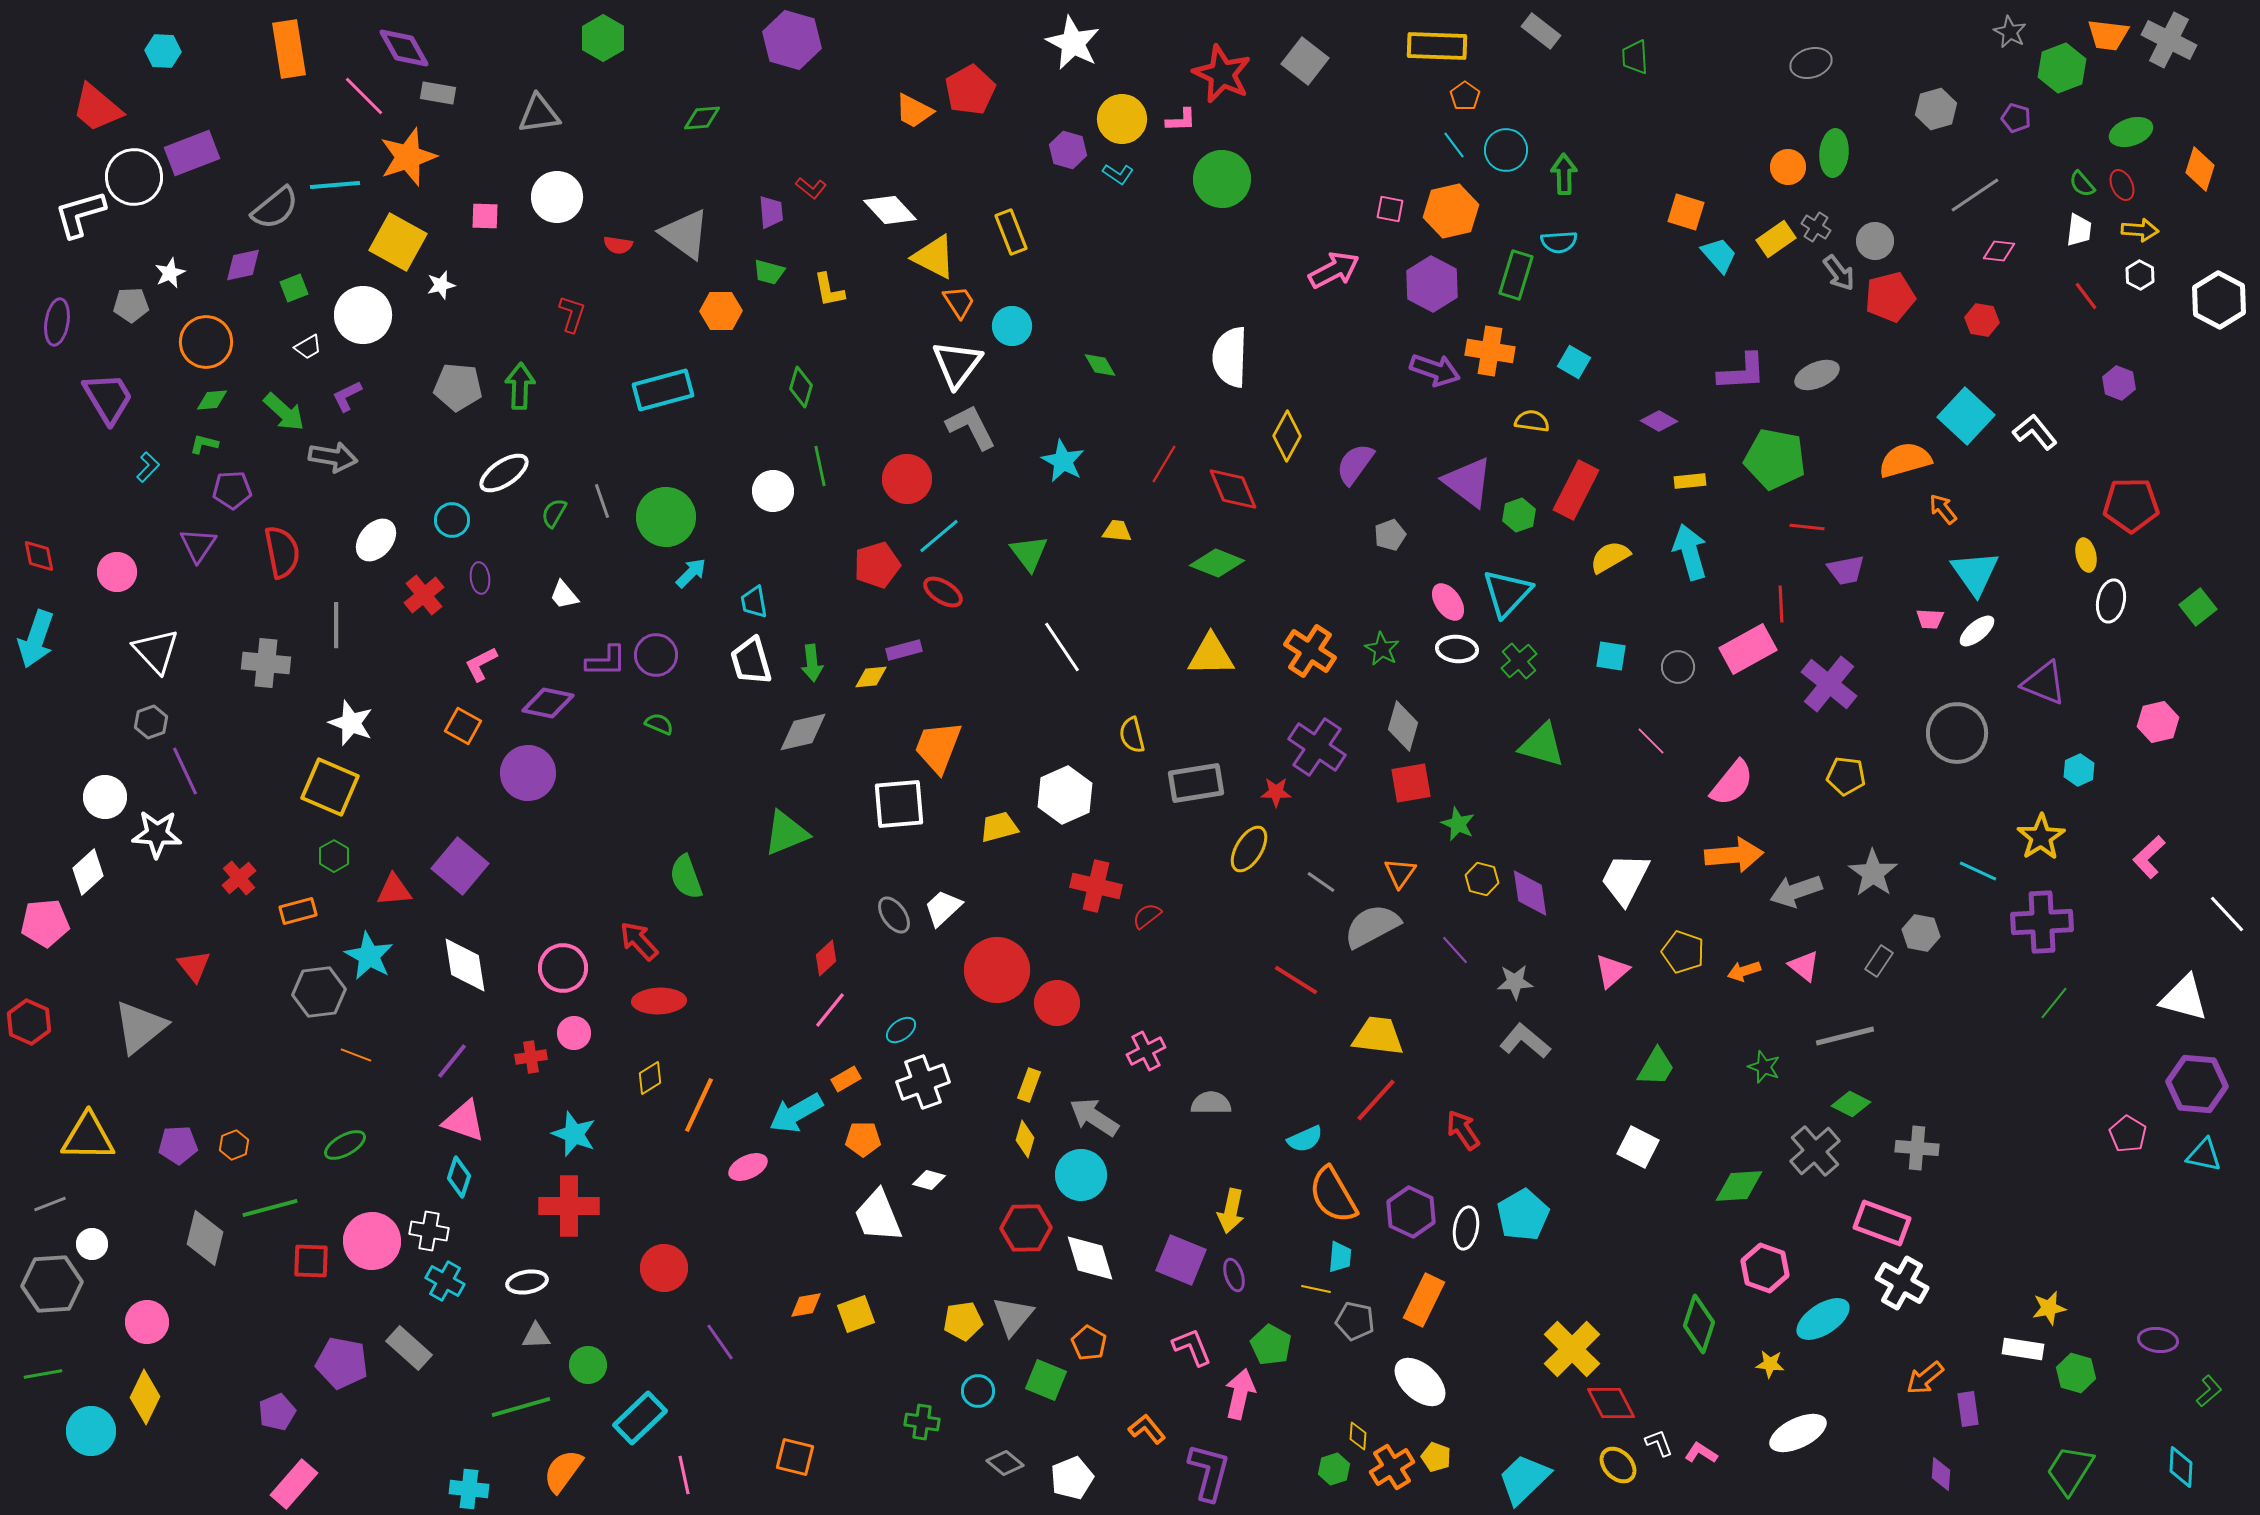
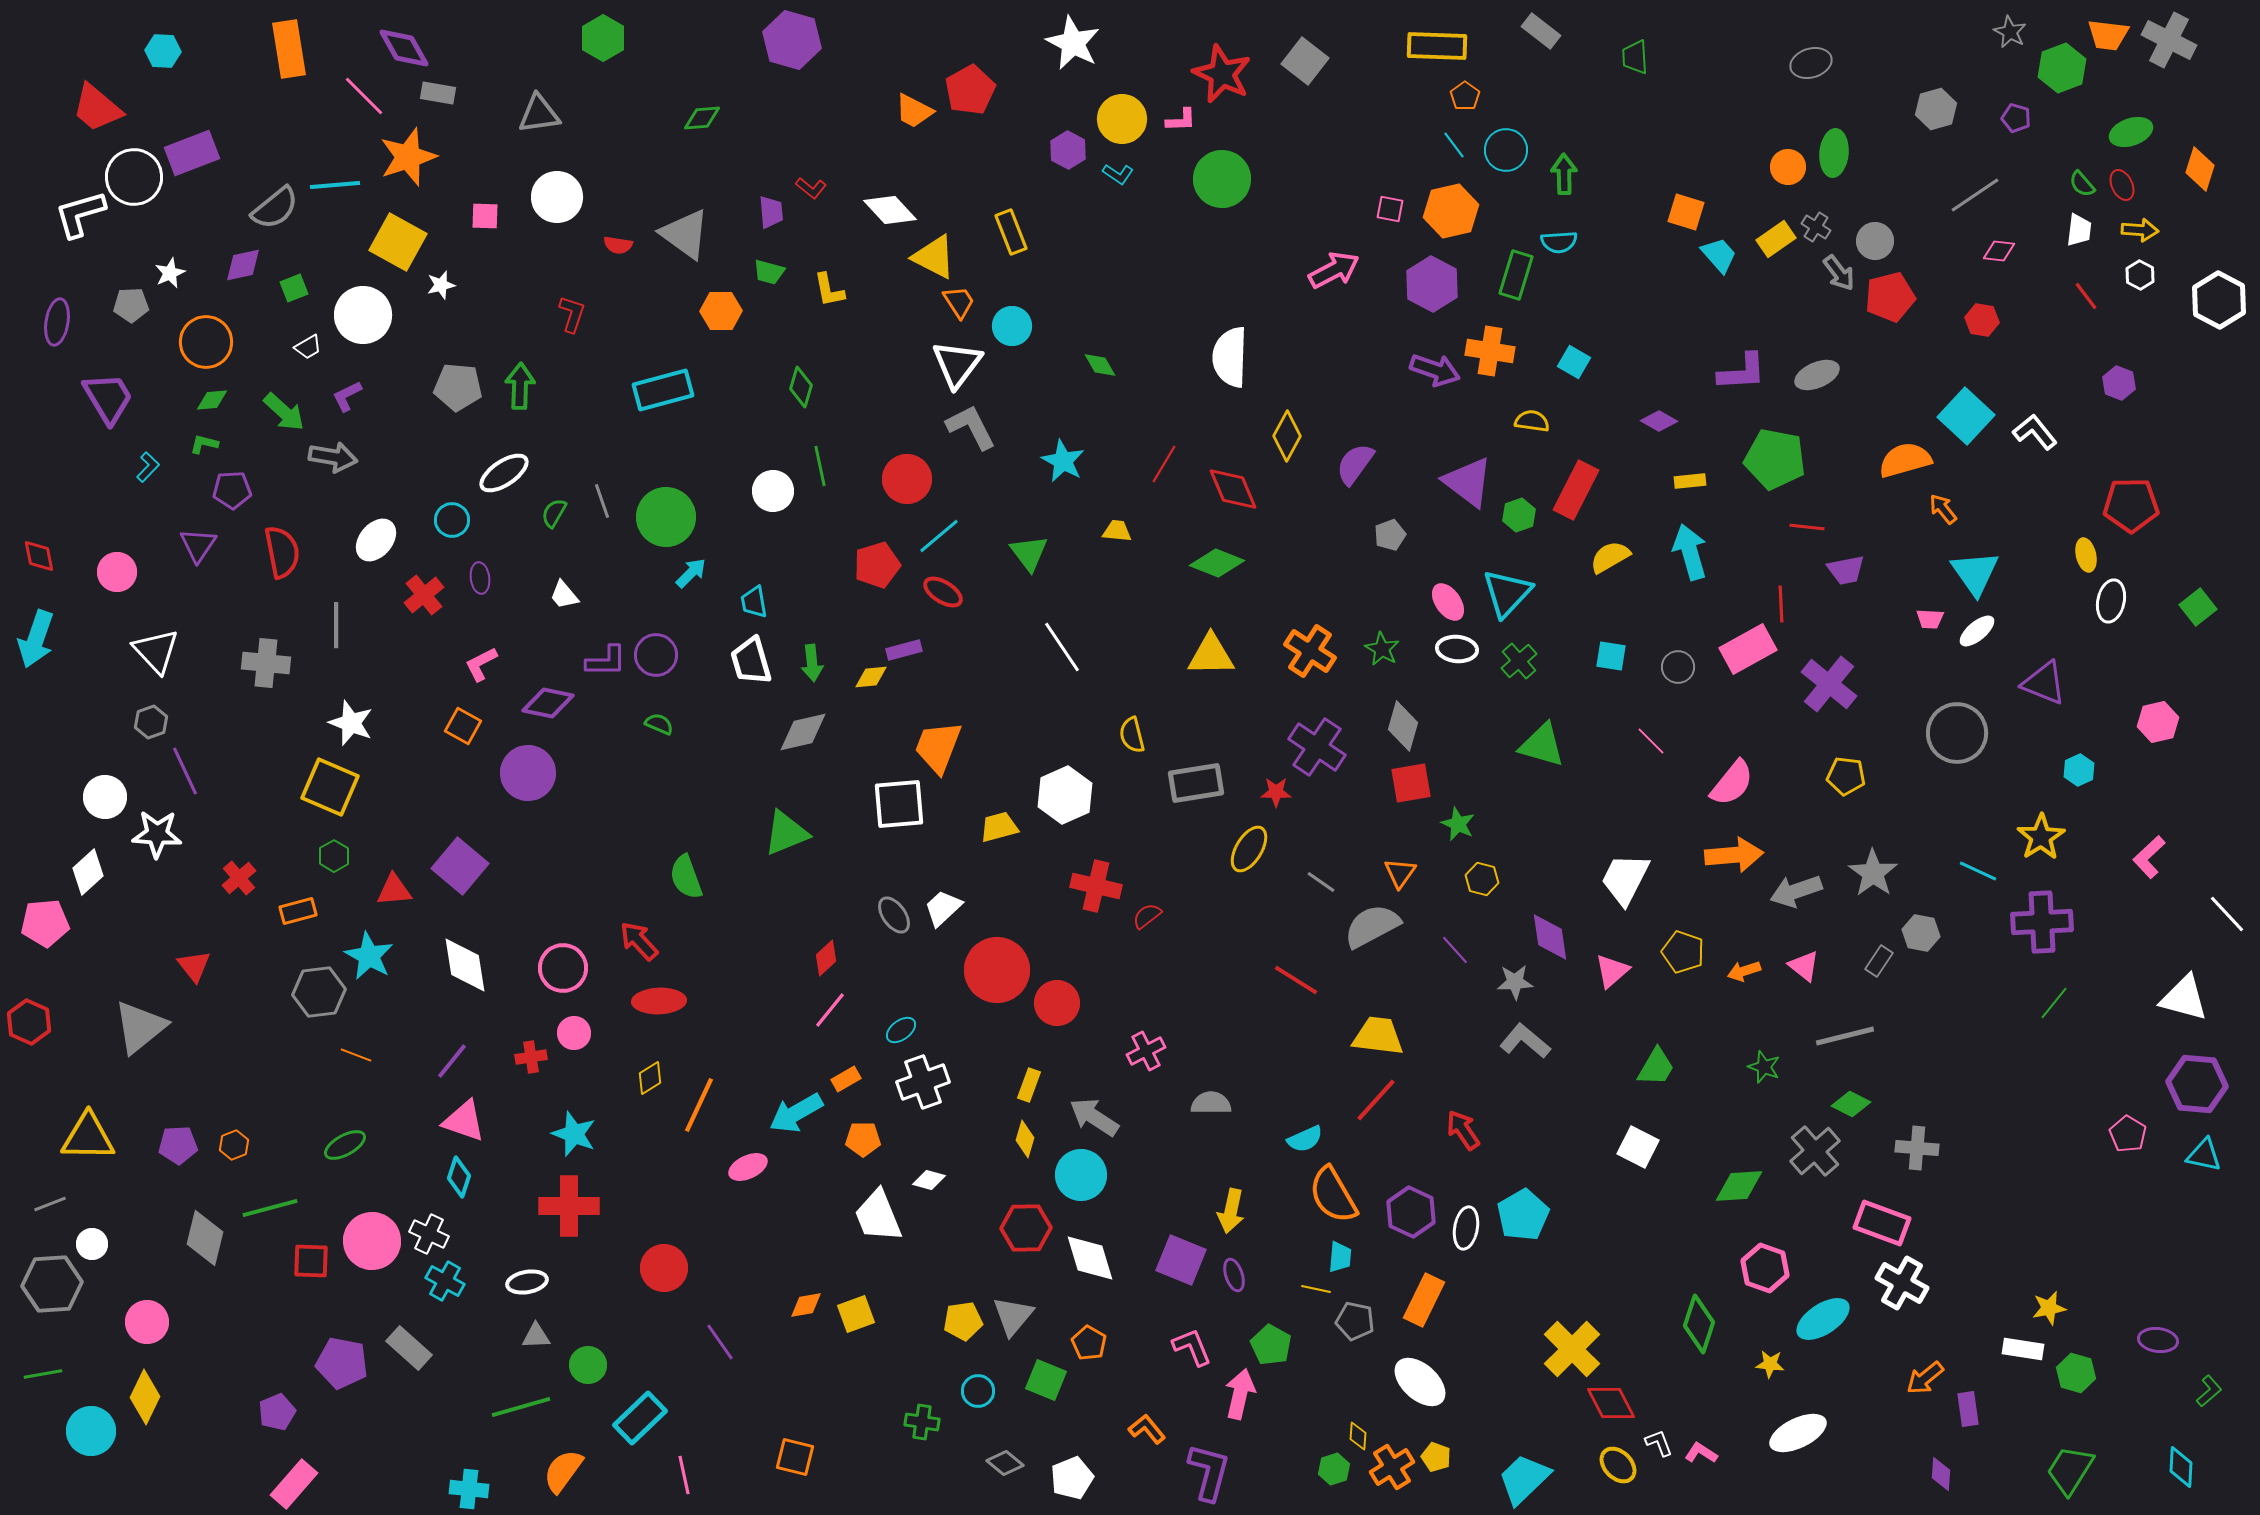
purple hexagon at (1068, 150): rotated 12 degrees clockwise
purple diamond at (1530, 893): moved 20 px right, 44 px down
white cross at (429, 1231): moved 3 px down; rotated 15 degrees clockwise
